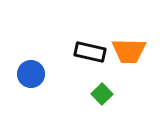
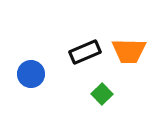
black rectangle: moved 5 px left; rotated 36 degrees counterclockwise
